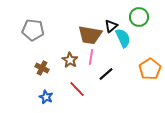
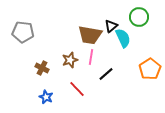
gray pentagon: moved 10 px left, 2 px down
brown star: rotated 21 degrees clockwise
